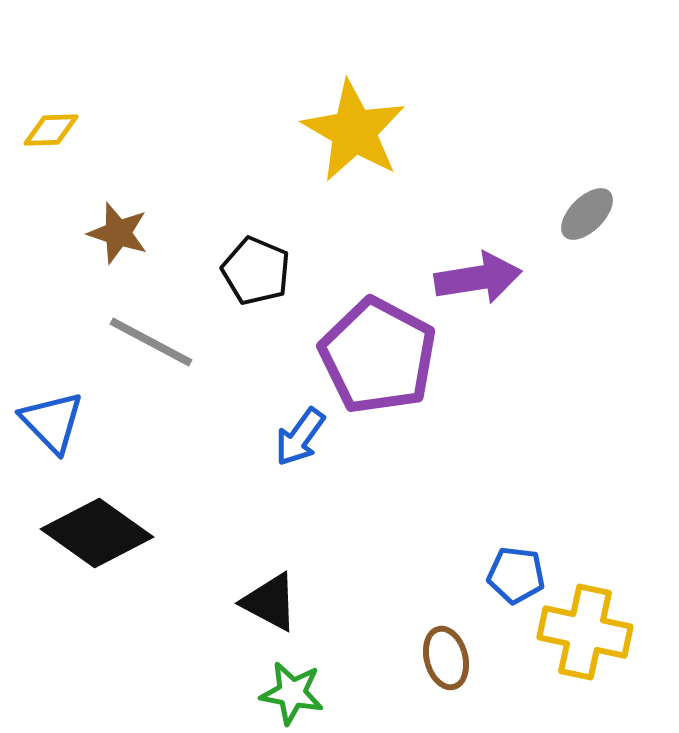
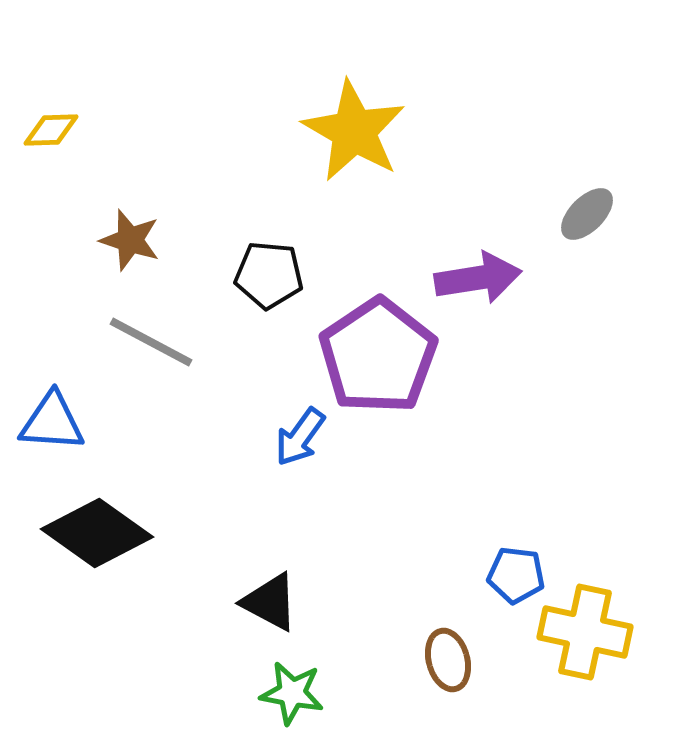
brown star: moved 12 px right, 7 px down
black pentagon: moved 13 px right, 4 px down; rotated 18 degrees counterclockwise
purple pentagon: rotated 10 degrees clockwise
blue triangle: rotated 42 degrees counterclockwise
brown ellipse: moved 2 px right, 2 px down
